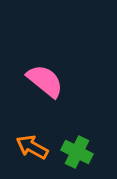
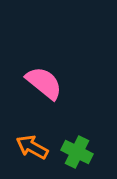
pink semicircle: moved 1 px left, 2 px down
